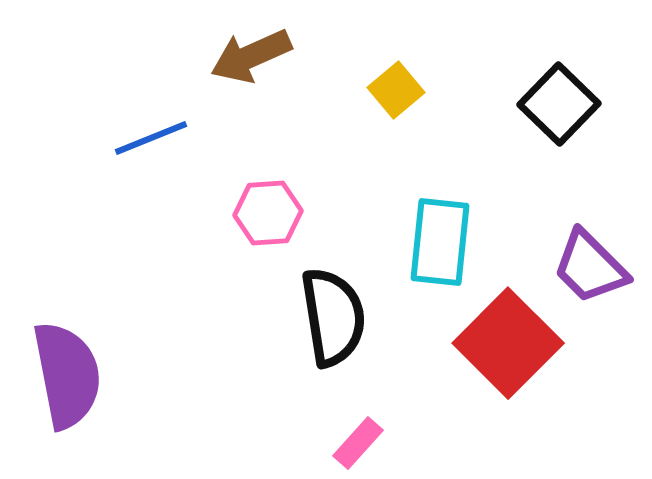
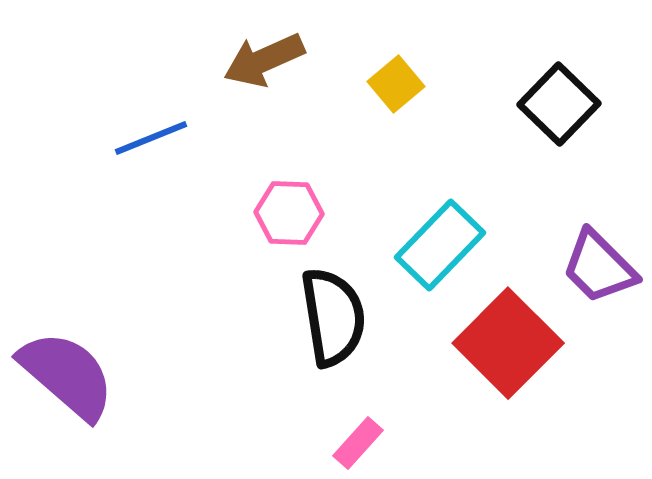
brown arrow: moved 13 px right, 4 px down
yellow square: moved 6 px up
pink hexagon: moved 21 px right; rotated 6 degrees clockwise
cyan rectangle: moved 3 px down; rotated 38 degrees clockwise
purple trapezoid: moved 9 px right
purple semicircle: rotated 38 degrees counterclockwise
